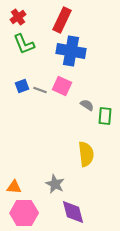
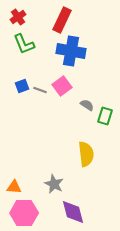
pink square: rotated 30 degrees clockwise
green rectangle: rotated 12 degrees clockwise
gray star: moved 1 px left
